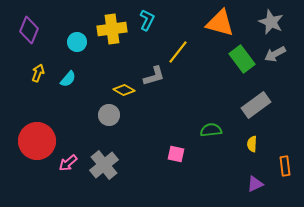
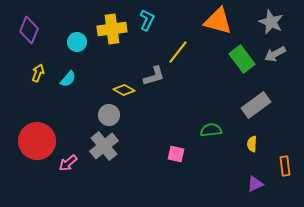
orange triangle: moved 2 px left, 2 px up
gray cross: moved 19 px up
